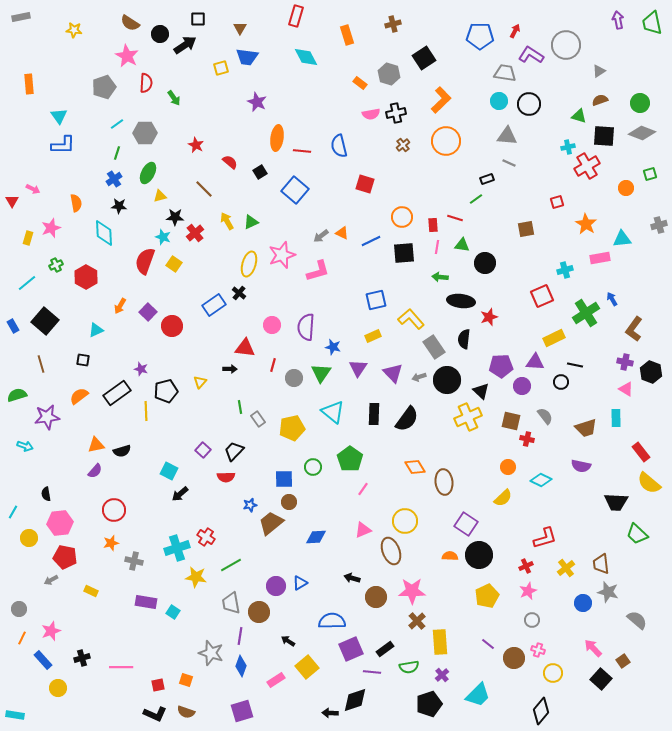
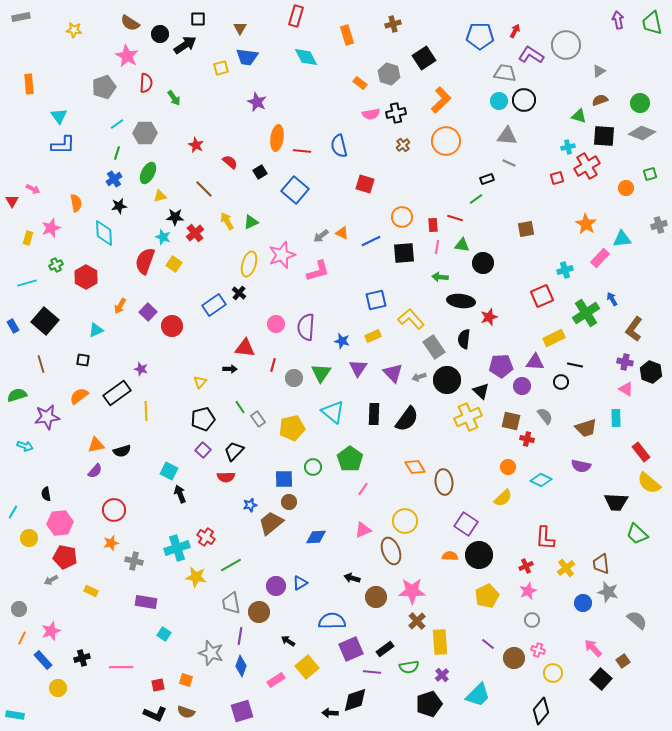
black circle at (529, 104): moved 5 px left, 4 px up
red square at (557, 202): moved 24 px up
black star at (119, 206): rotated 14 degrees counterclockwise
pink rectangle at (600, 258): rotated 36 degrees counterclockwise
black circle at (485, 263): moved 2 px left
cyan line at (27, 283): rotated 24 degrees clockwise
pink circle at (272, 325): moved 4 px right, 1 px up
blue star at (333, 347): moved 9 px right, 6 px up
black pentagon at (166, 391): moved 37 px right, 28 px down
green line at (240, 407): rotated 24 degrees counterclockwise
black arrow at (180, 494): rotated 108 degrees clockwise
red L-shape at (545, 538): rotated 110 degrees clockwise
cyan square at (173, 612): moved 9 px left, 22 px down
